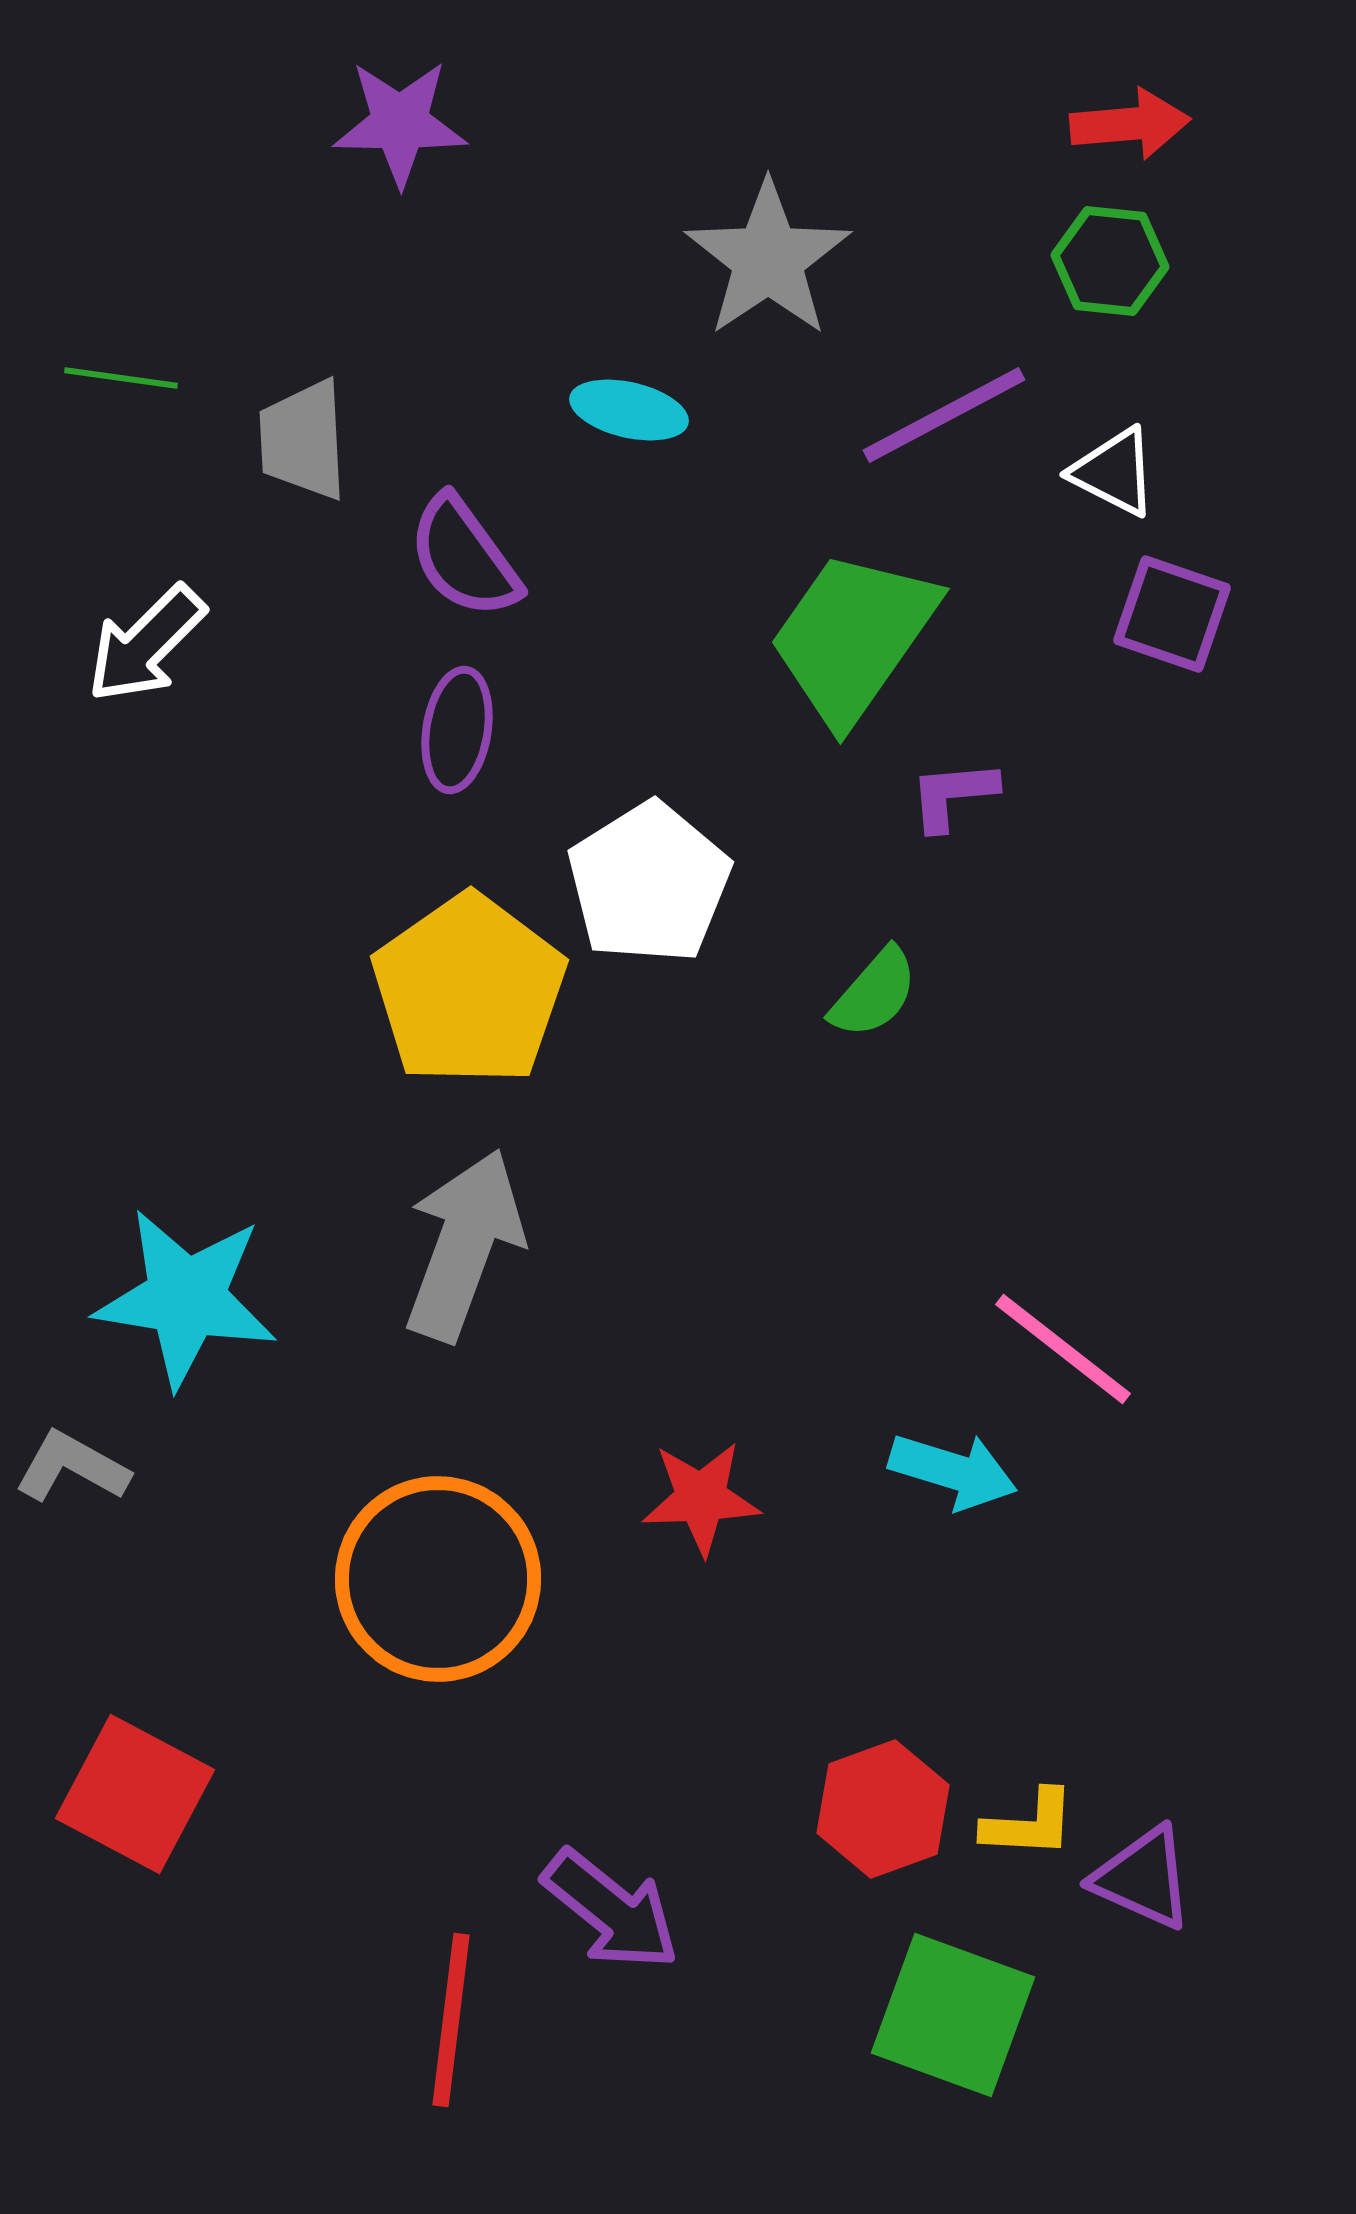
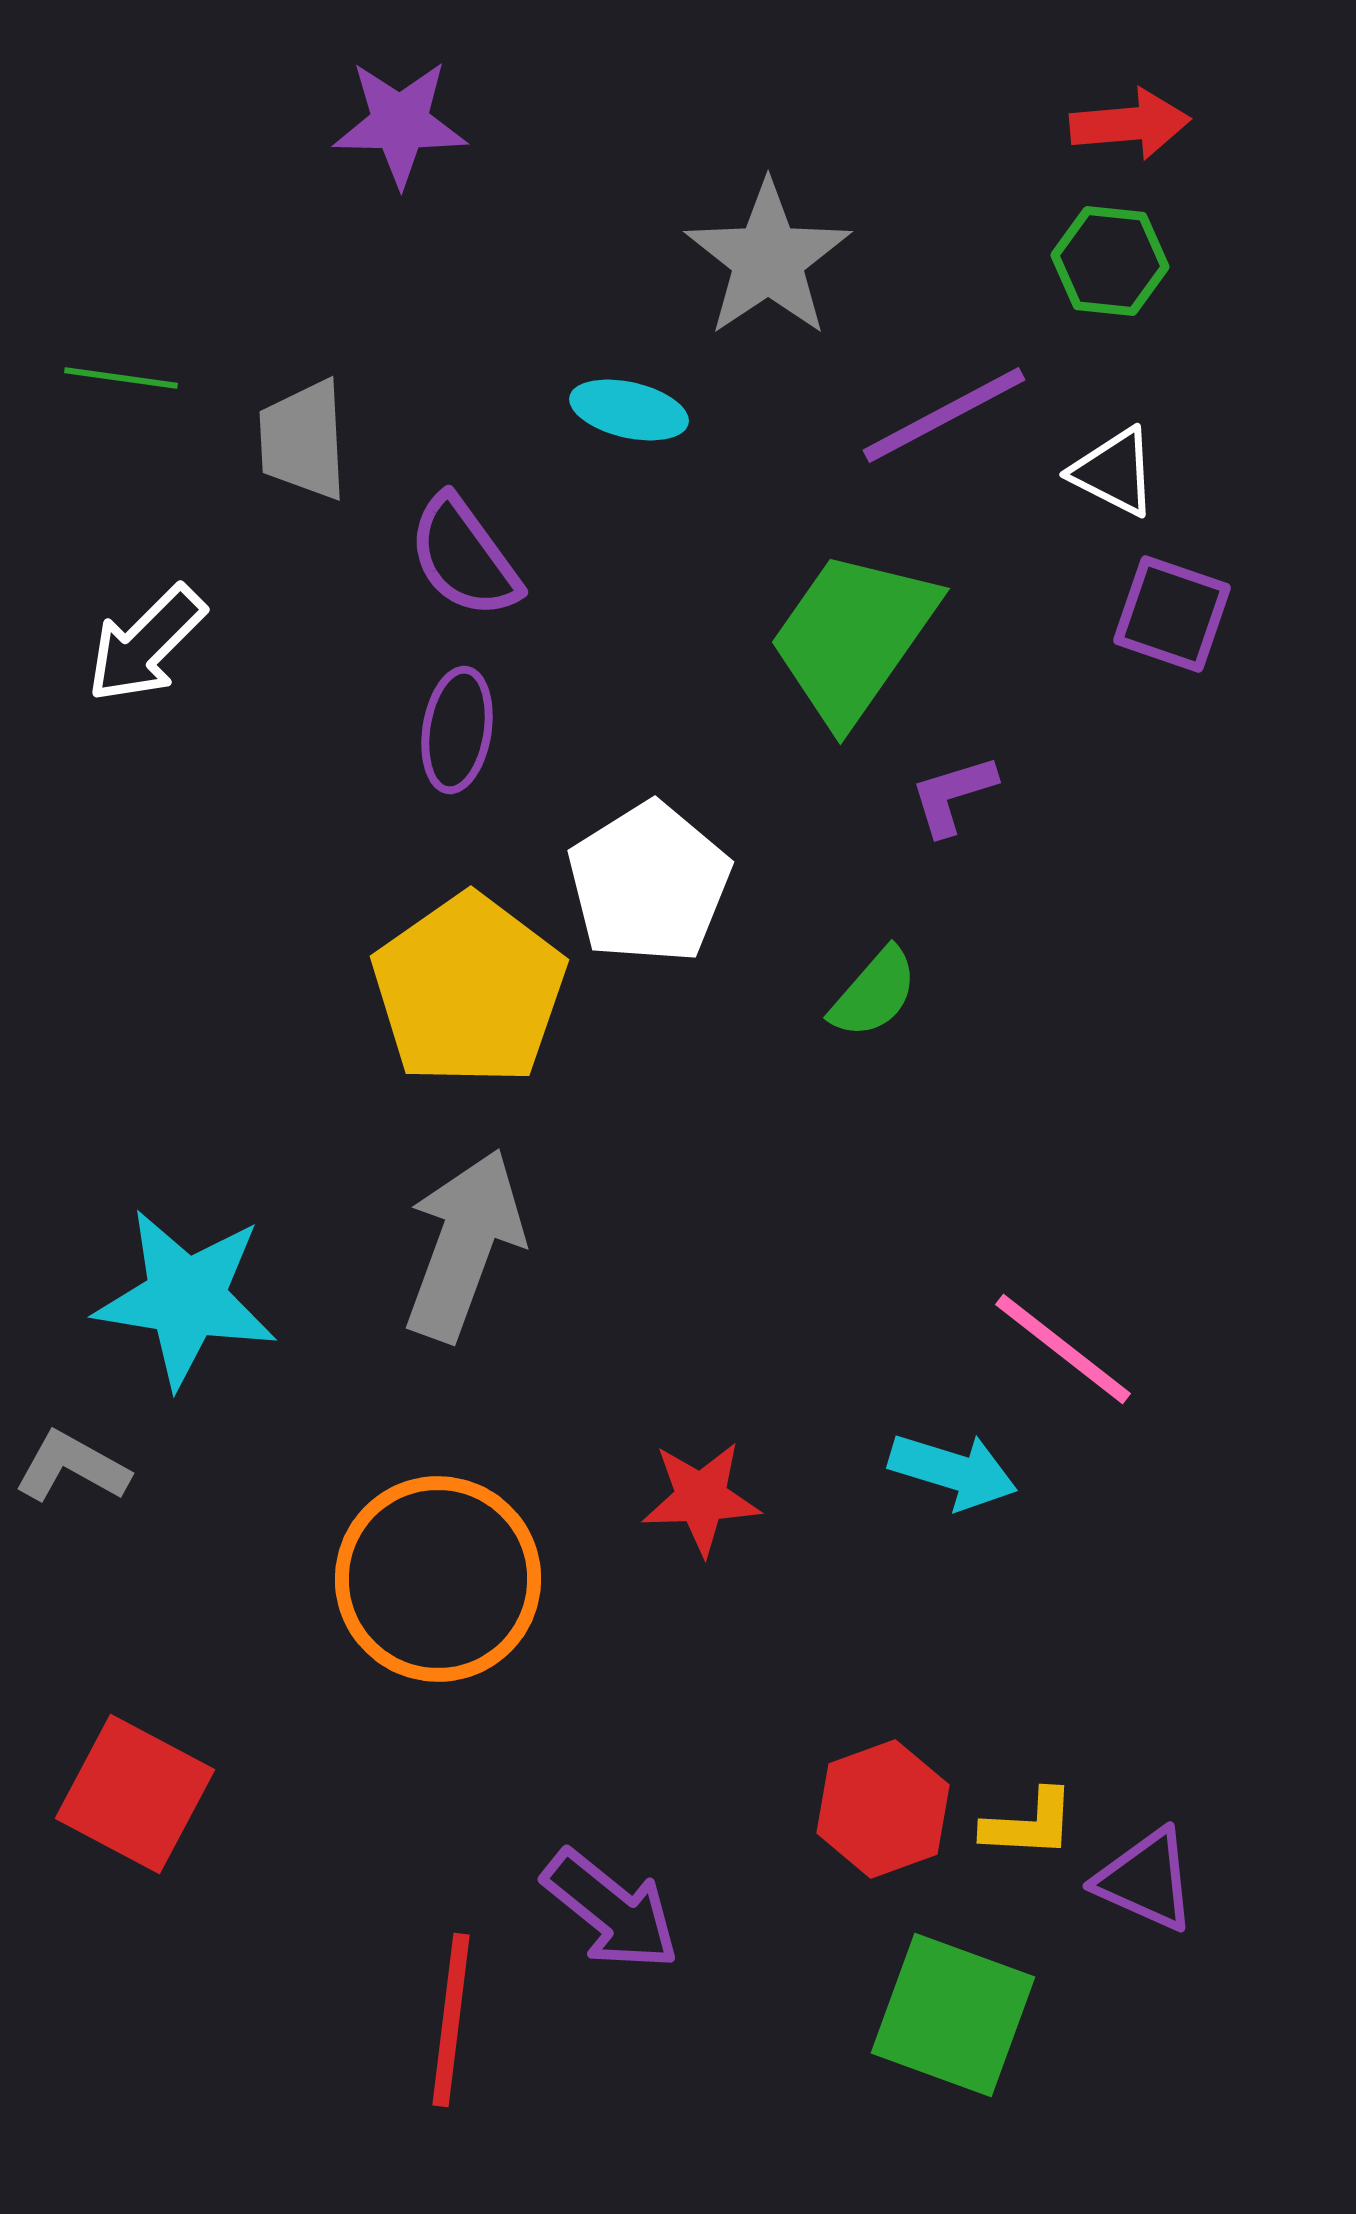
purple L-shape: rotated 12 degrees counterclockwise
purple triangle: moved 3 px right, 2 px down
